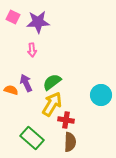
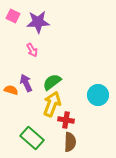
pink square: moved 1 px up
pink arrow: rotated 24 degrees counterclockwise
cyan circle: moved 3 px left
yellow arrow: rotated 10 degrees counterclockwise
